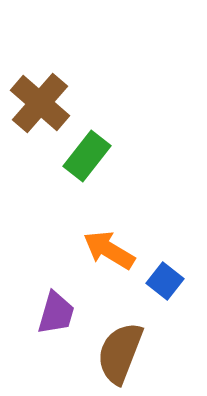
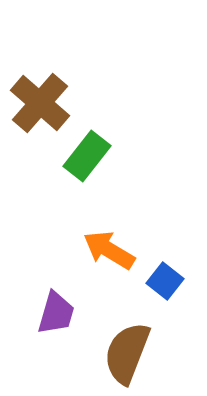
brown semicircle: moved 7 px right
